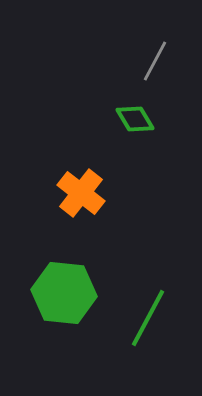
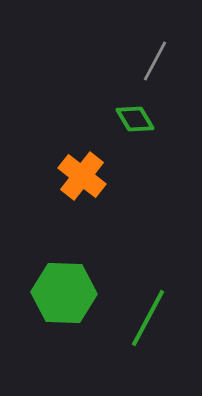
orange cross: moved 1 px right, 17 px up
green hexagon: rotated 4 degrees counterclockwise
